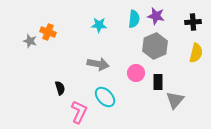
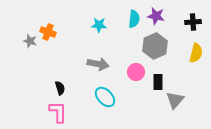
pink circle: moved 1 px up
pink L-shape: moved 21 px left; rotated 25 degrees counterclockwise
